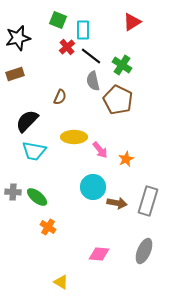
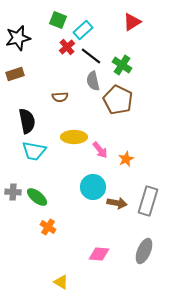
cyan rectangle: rotated 48 degrees clockwise
brown semicircle: rotated 63 degrees clockwise
black semicircle: rotated 125 degrees clockwise
